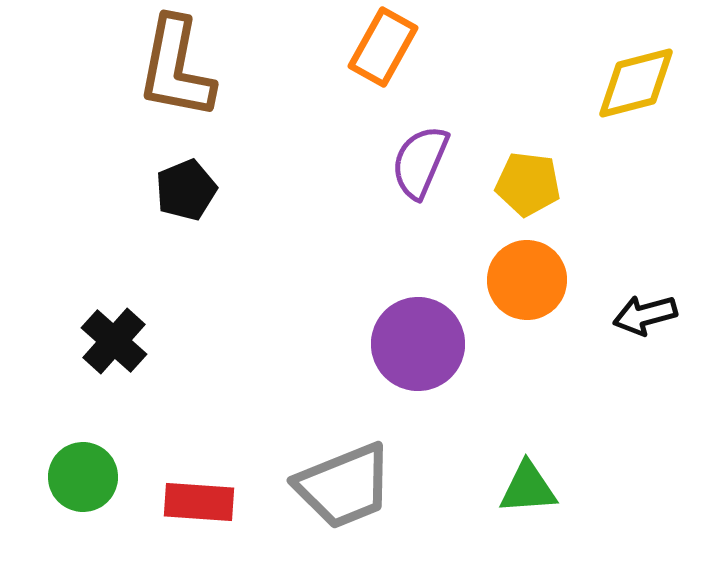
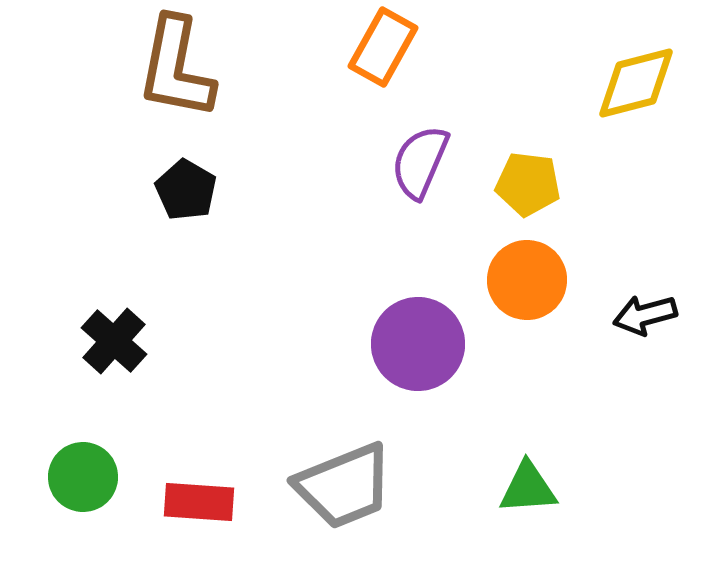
black pentagon: rotated 20 degrees counterclockwise
